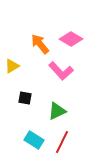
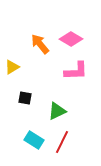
yellow triangle: moved 1 px down
pink L-shape: moved 15 px right; rotated 50 degrees counterclockwise
